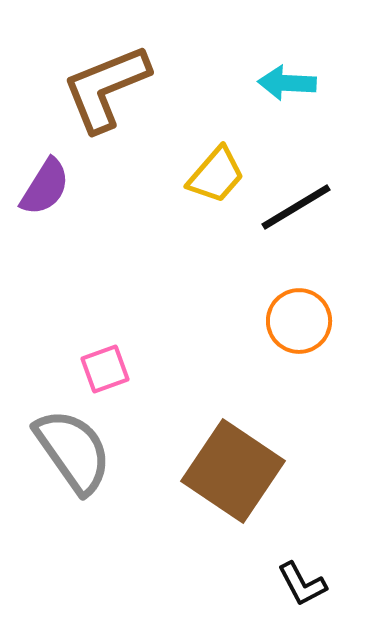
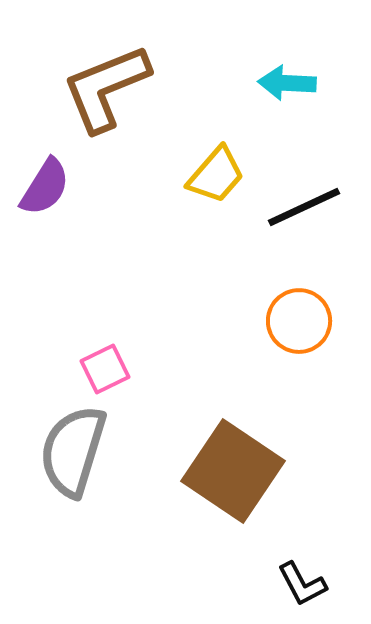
black line: moved 8 px right; rotated 6 degrees clockwise
pink square: rotated 6 degrees counterclockwise
gray semicircle: rotated 128 degrees counterclockwise
